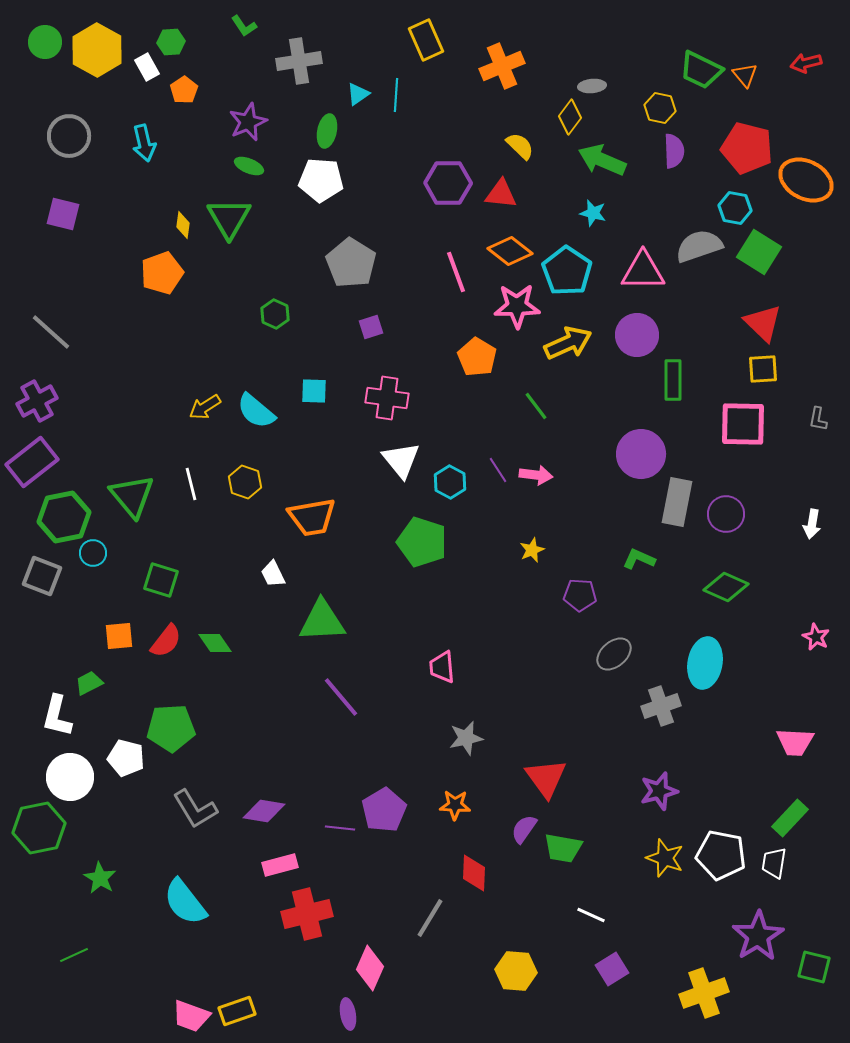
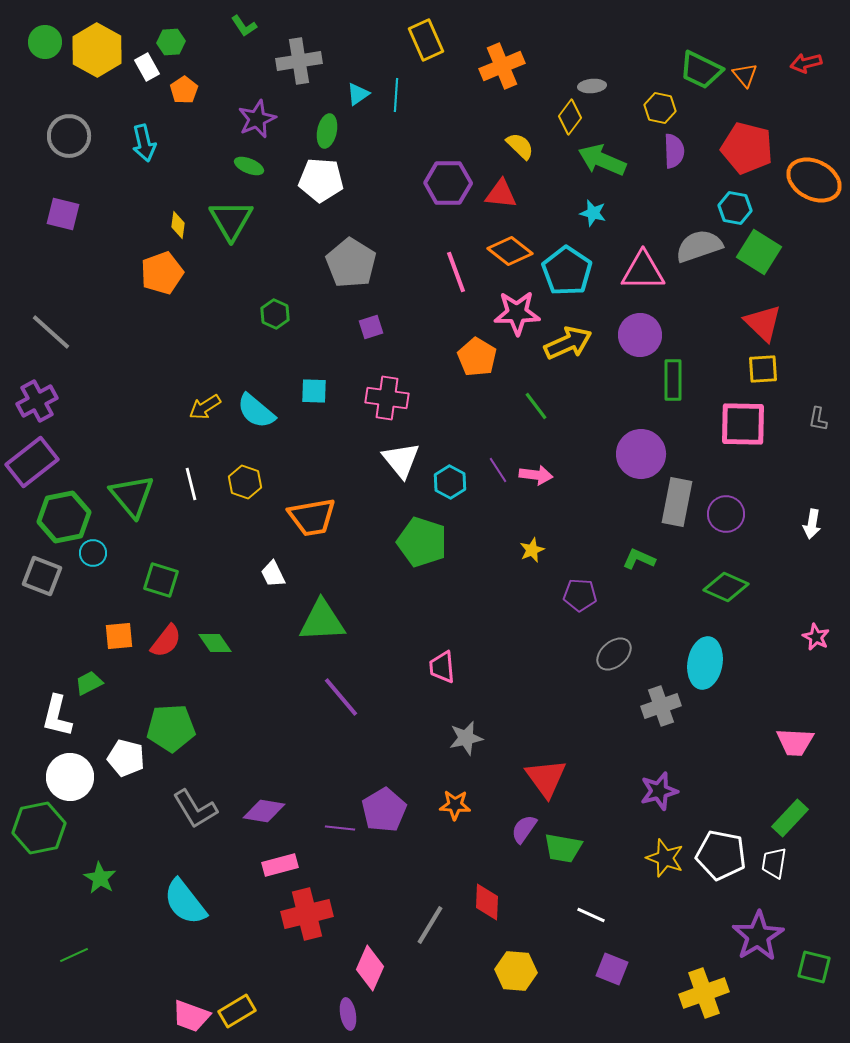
purple star at (248, 122): moved 9 px right, 3 px up
orange ellipse at (806, 180): moved 8 px right
green triangle at (229, 218): moved 2 px right, 2 px down
yellow diamond at (183, 225): moved 5 px left
pink star at (517, 306): moved 7 px down
purple circle at (637, 335): moved 3 px right
red diamond at (474, 873): moved 13 px right, 29 px down
gray line at (430, 918): moved 7 px down
purple square at (612, 969): rotated 36 degrees counterclockwise
yellow rectangle at (237, 1011): rotated 12 degrees counterclockwise
